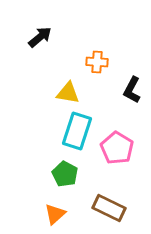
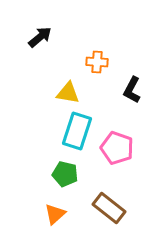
pink pentagon: rotated 12 degrees counterclockwise
green pentagon: rotated 15 degrees counterclockwise
brown rectangle: rotated 12 degrees clockwise
